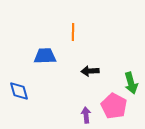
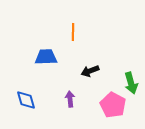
blue trapezoid: moved 1 px right, 1 px down
black arrow: rotated 18 degrees counterclockwise
blue diamond: moved 7 px right, 9 px down
pink pentagon: moved 1 px left, 1 px up
purple arrow: moved 16 px left, 16 px up
